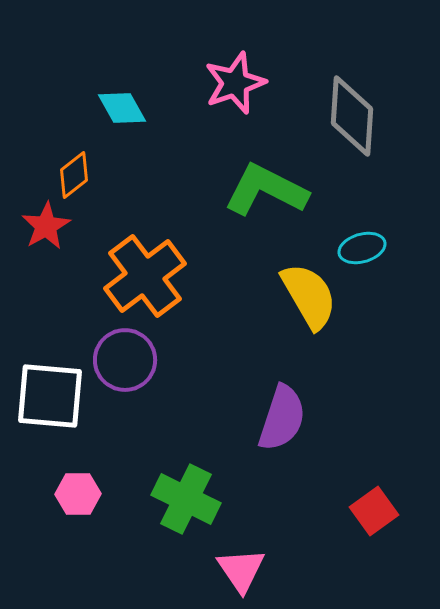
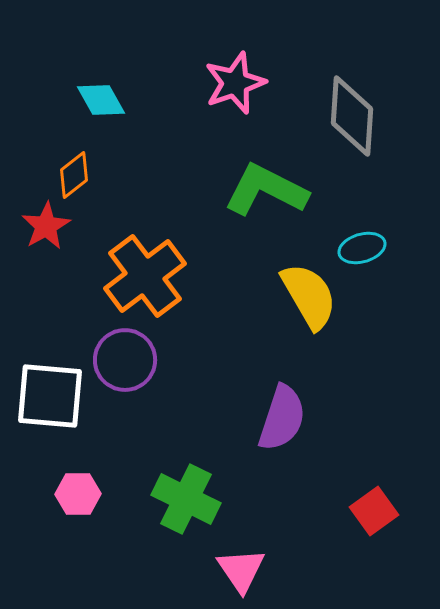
cyan diamond: moved 21 px left, 8 px up
